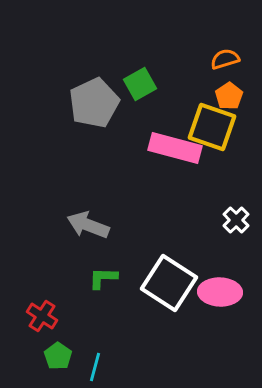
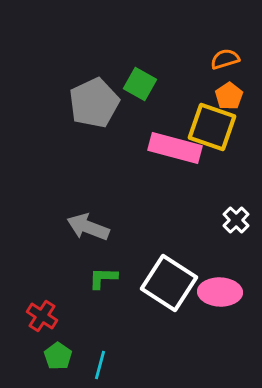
green square: rotated 32 degrees counterclockwise
gray arrow: moved 2 px down
cyan line: moved 5 px right, 2 px up
